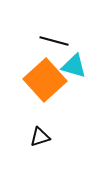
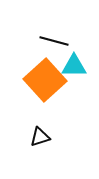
cyan triangle: rotated 16 degrees counterclockwise
